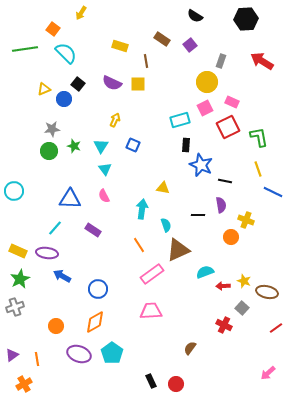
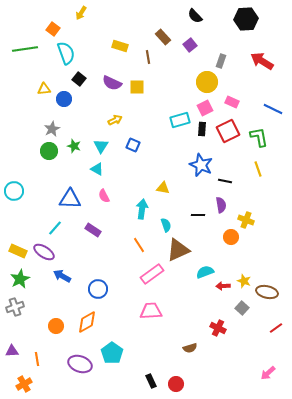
black semicircle at (195, 16): rotated 14 degrees clockwise
brown rectangle at (162, 39): moved 1 px right, 2 px up; rotated 14 degrees clockwise
cyan semicircle at (66, 53): rotated 25 degrees clockwise
brown line at (146, 61): moved 2 px right, 4 px up
black square at (78, 84): moved 1 px right, 5 px up
yellow square at (138, 84): moved 1 px left, 3 px down
yellow triangle at (44, 89): rotated 16 degrees clockwise
yellow arrow at (115, 120): rotated 40 degrees clockwise
red square at (228, 127): moved 4 px down
gray star at (52, 129): rotated 21 degrees counterclockwise
black rectangle at (186, 145): moved 16 px right, 16 px up
cyan triangle at (105, 169): moved 8 px left; rotated 24 degrees counterclockwise
blue line at (273, 192): moved 83 px up
purple ellipse at (47, 253): moved 3 px left, 1 px up; rotated 25 degrees clockwise
orange diamond at (95, 322): moved 8 px left
red cross at (224, 325): moved 6 px left, 3 px down
brown semicircle at (190, 348): rotated 144 degrees counterclockwise
purple ellipse at (79, 354): moved 1 px right, 10 px down
purple triangle at (12, 355): moved 4 px up; rotated 32 degrees clockwise
